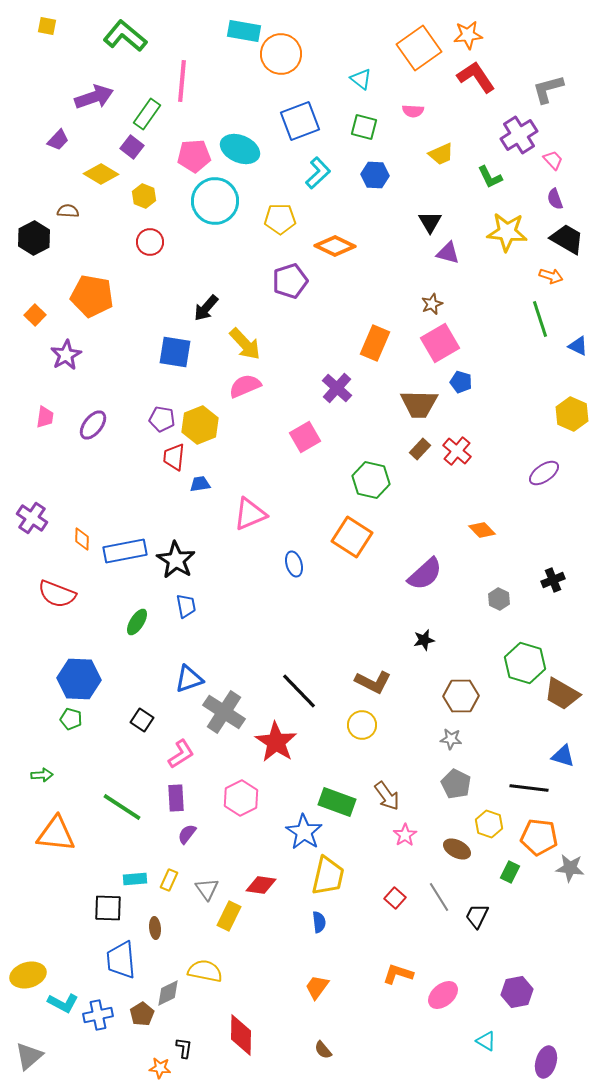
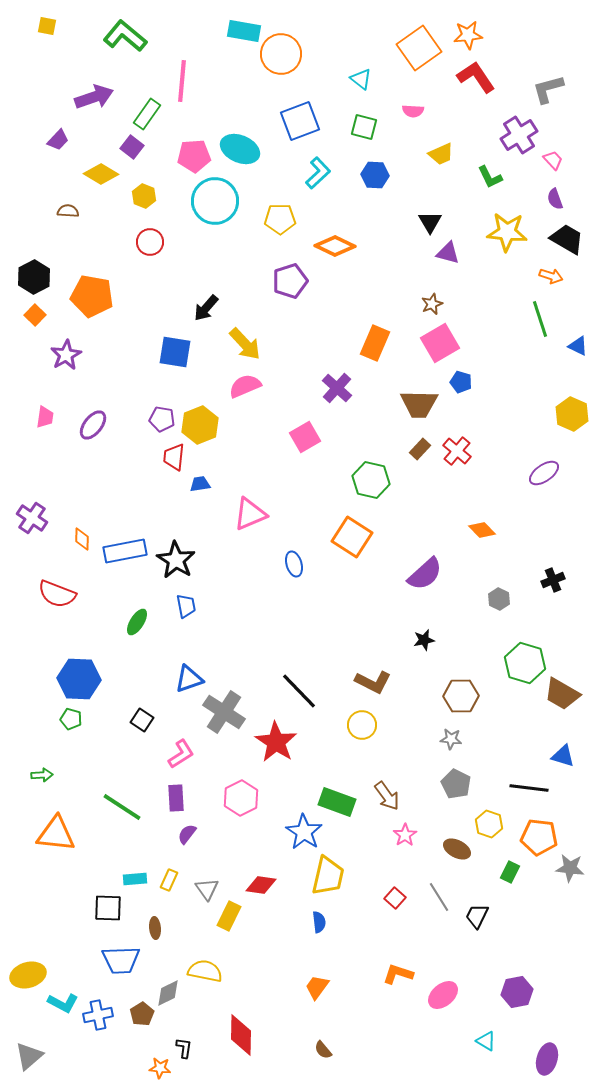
black hexagon at (34, 238): moved 39 px down
blue trapezoid at (121, 960): rotated 87 degrees counterclockwise
purple ellipse at (546, 1062): moved 1 px right, 3 px up
